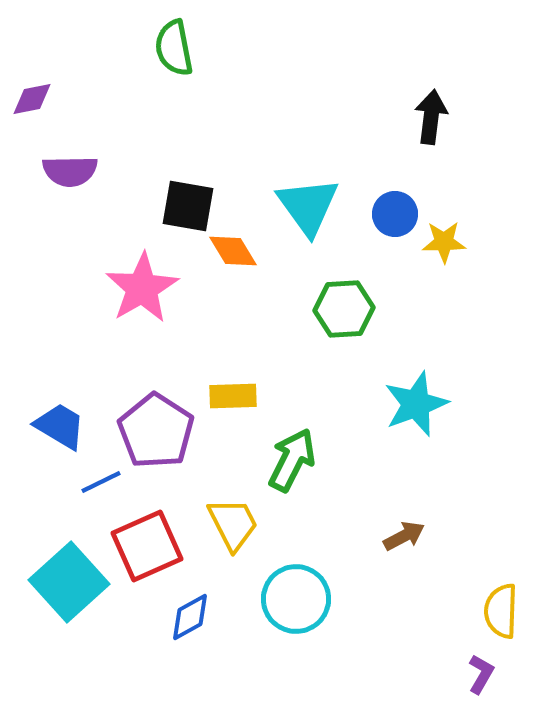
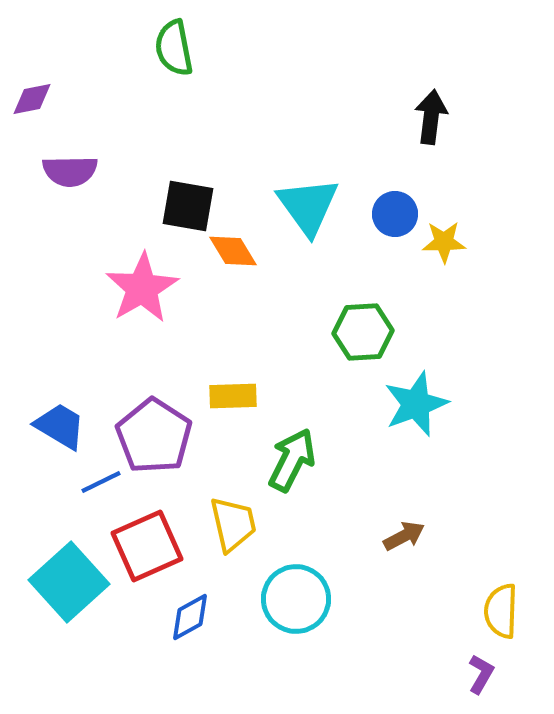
green hexagon: moved 19 px right, 23 px down
purple pentagon: moved 2 px left, 5 px down
yellow trapezoid: rotated 14 degrees clockwise
